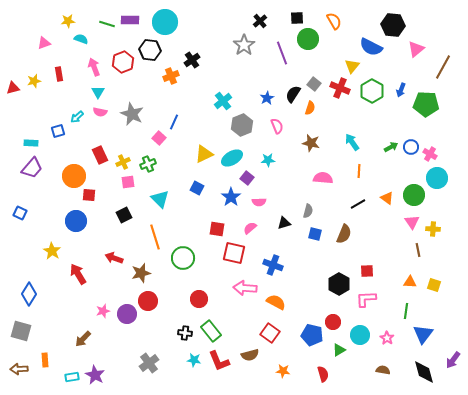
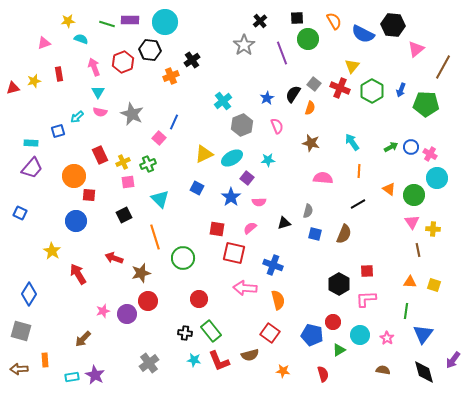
blue semicircle at (371, 47): moved 8 px left, 13 px up
orange triangle at (387, 198): moved 2 px right, 9 px up
orange semicircle at (276, 302): moved 2 px right, 2 px up; rotated 48 degrees clockwise
